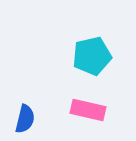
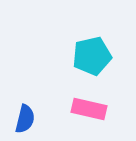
pink rectangle: moved 1 px right, 1 px up
